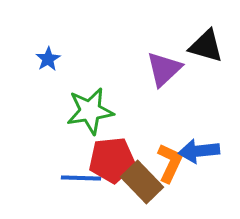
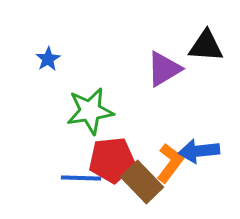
black triangle: rotated 12 degrees counterclockwise
purple triangle: rotated 12 degrees clockwise
orange L-shape: rotated 12 degrees clockwise
